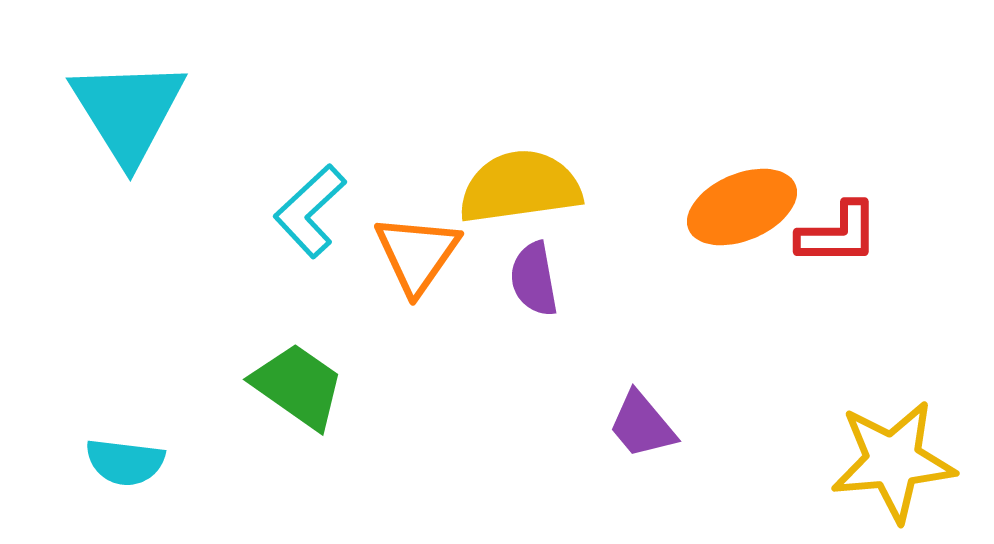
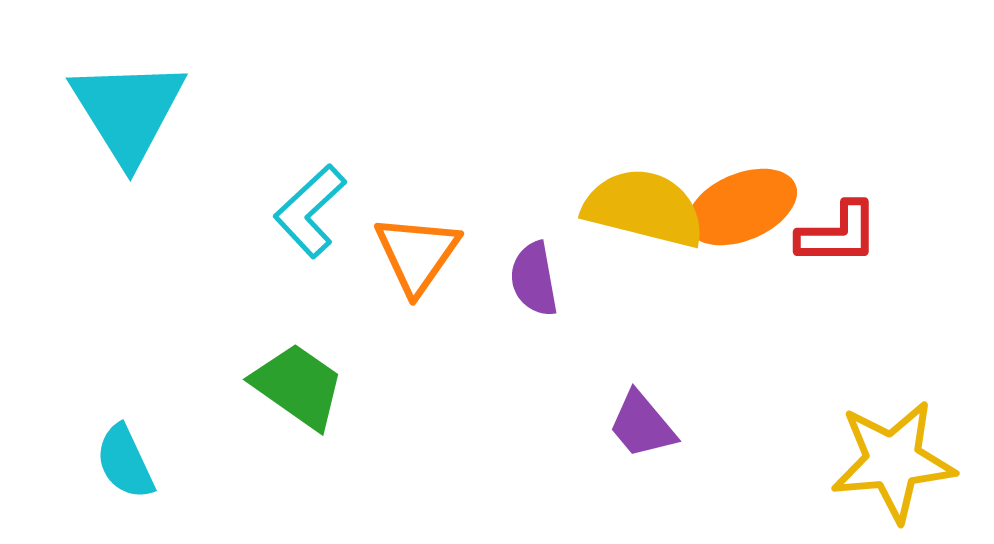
yellow semicircle: moved 124 px right, 21 px down; rotated 22 degrees clockwise
cyan semicircle: rotated 58 degrees clockwise
